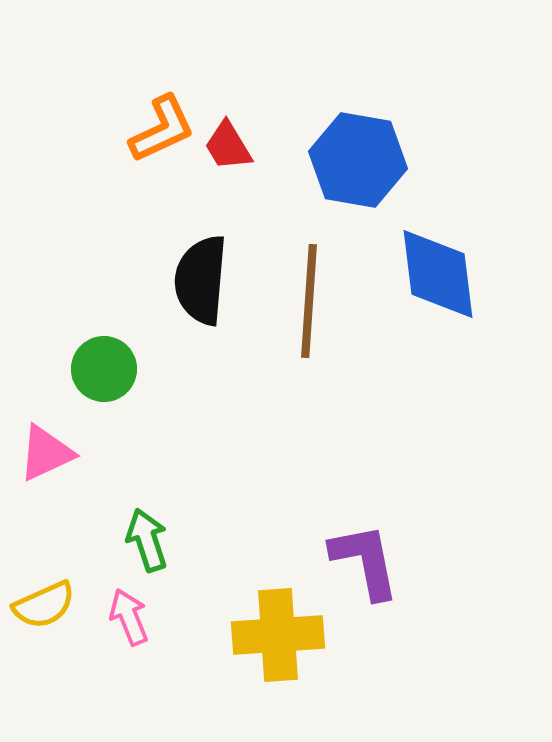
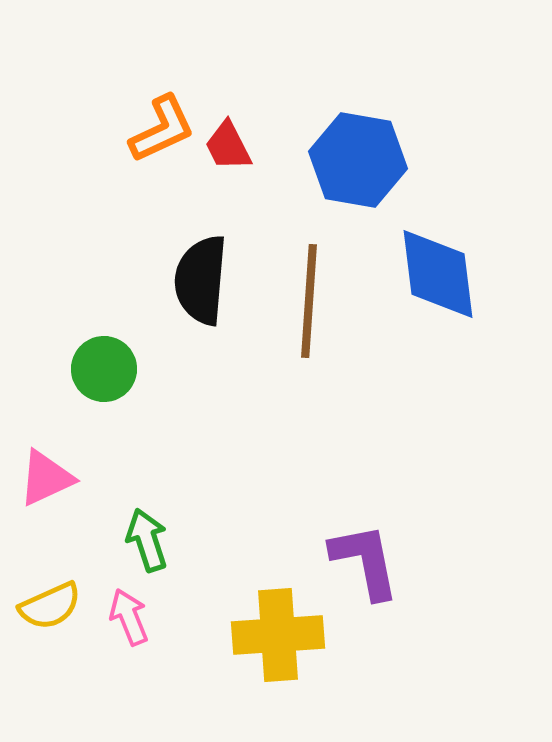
red trapezoid: rotated 4 degrees clockwise
pink triangle: moved 25 px down
yellow semicircle: moved 6 px right, 1 px down
